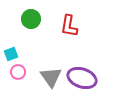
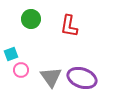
pink circle: moved 3 px right, 2 px up
